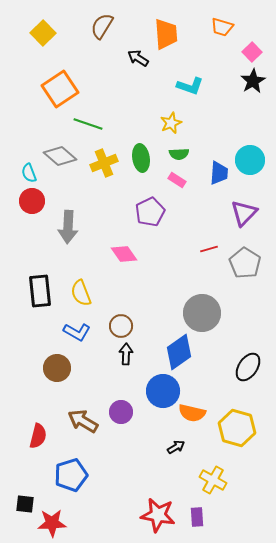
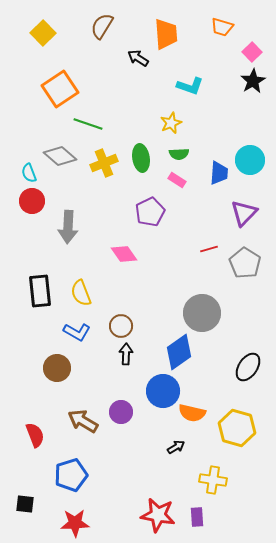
red semicircle at (38, 436): moved 3 px left, 1 px up; rotated 35 degrees counterclockwise
yellow cross at (213, 480): rotated 20 degrees counterclockwise
red star at (52, 523): moved 23 px right
